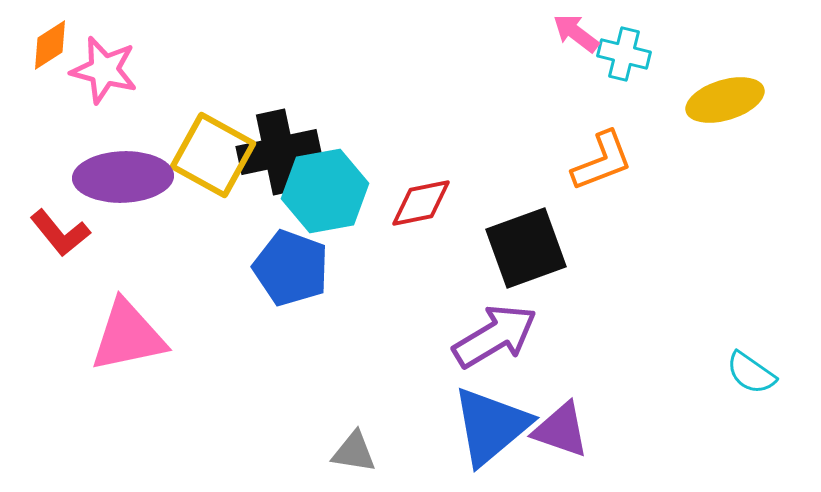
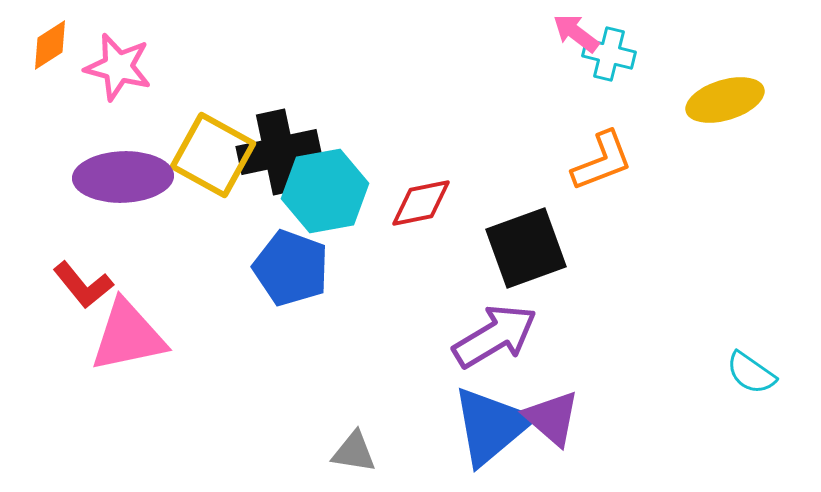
cyan cross: moved 15 px left
pink star: moved 14 px right, 3 px up
red L-shape: moved 23 px right, 52 px down
purple triangle: moved 9 px left, 12 px up; rotated 22 degrees clockwise
